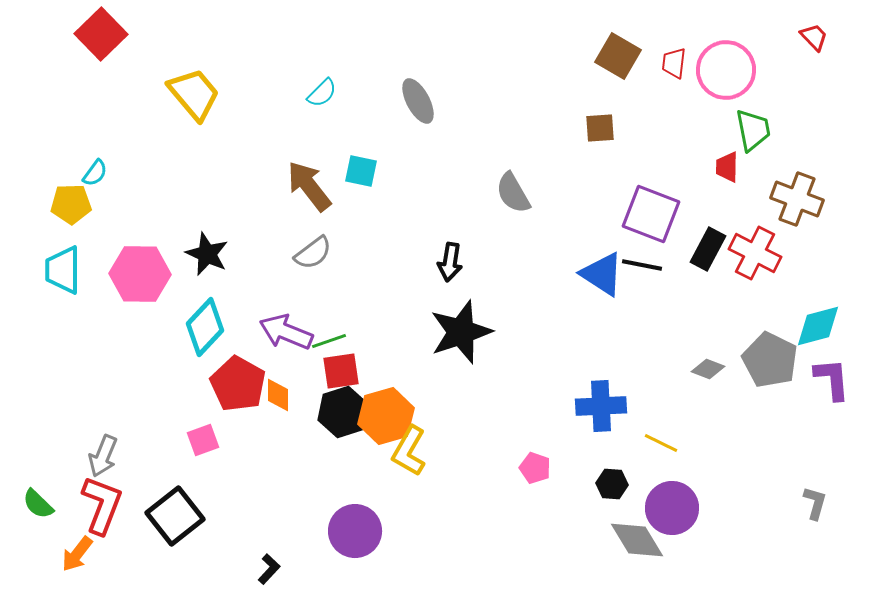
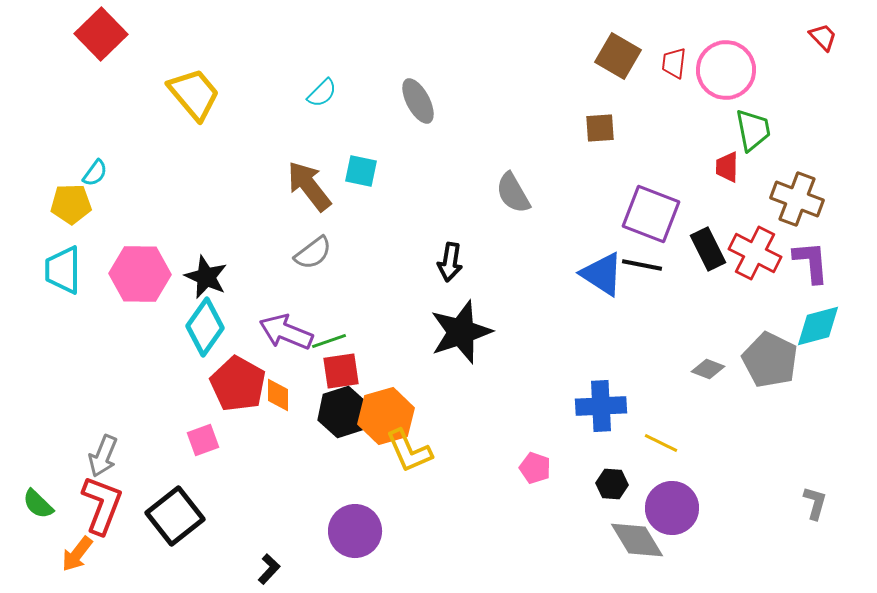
red trapezoid at (814, 37): moved 9 px right
black rectangle at (708, 249): rotated 54 degrees counterclockwise
black star at (207, 254): moved 1 px left, 23 px down
cyan diamond at (205, 327): rotated 8 degrees counterclockwise
purple L-shape at (832, 379): moved 21 px left, 117 px up
yellow L-shape at (409, 451): rotated 54 degrees counterclockwise
